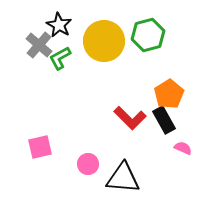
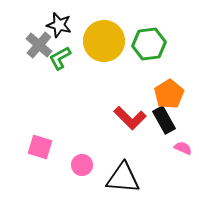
black star: rotated 15 degrees counterclockwise
green hexagon: moved 1 px right, 9 px down; rotated 8 degrees clockwise
pink square: rotated 30 degrees clockwise
pink circle: moved 6 px left, 1 px down
